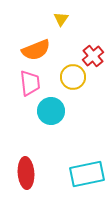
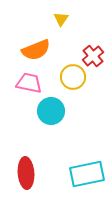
pink trapezoid: moved 1 px left; rotated 72 degrees counterclockwise
